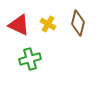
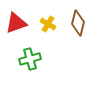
red triangle: moved 3 px left, 2 px up; rotated 45 degrees counterclockwise
